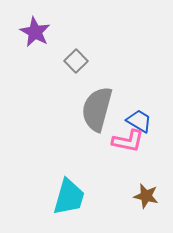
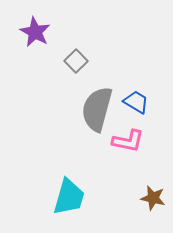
blue trapezoid: moved 3 px left, 19 px up
brown star: moved 7 px right, 2 px down
